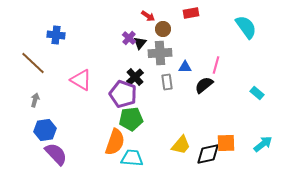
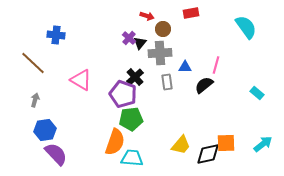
red arrow: moved 1 px left; rotated 16 degrees counterclockwise
